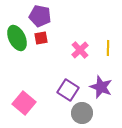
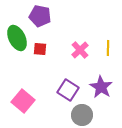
red square: moved 1 px left, 11 px down; rotated 16 degrees clockwise
purple star: rotated 10 degrees clockwise
pink square: moved 1 px left, 2 px up
gray circle: moved 2 px down
